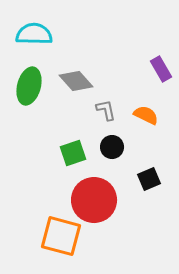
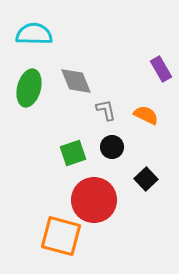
gray diamond: rotated 20 degrees clockwise
green ellipse: moved 2 px down
black square: moved 3 px left; rotated 20 degrees counterclockwise
